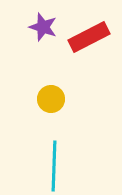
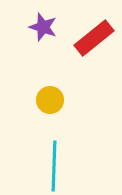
red rectangle: moved 5 px right, 1 px down; rotated 12 degrees counterclockwise
yellow circle: moved 1 px left, 1 px down
